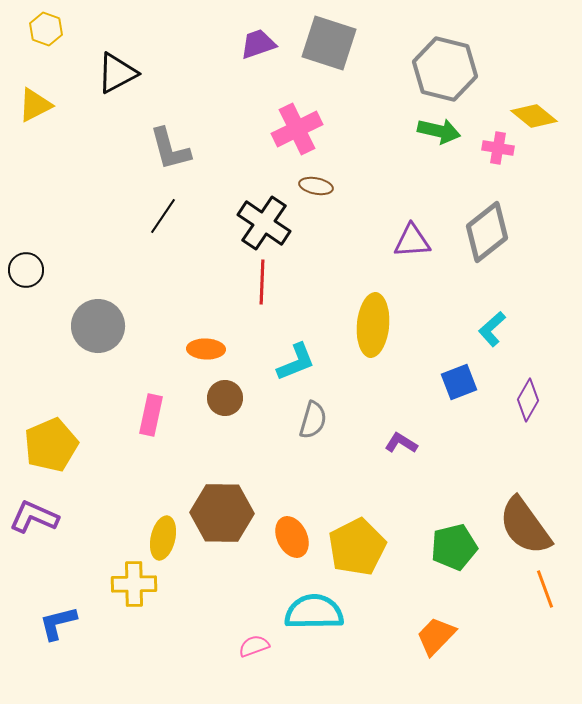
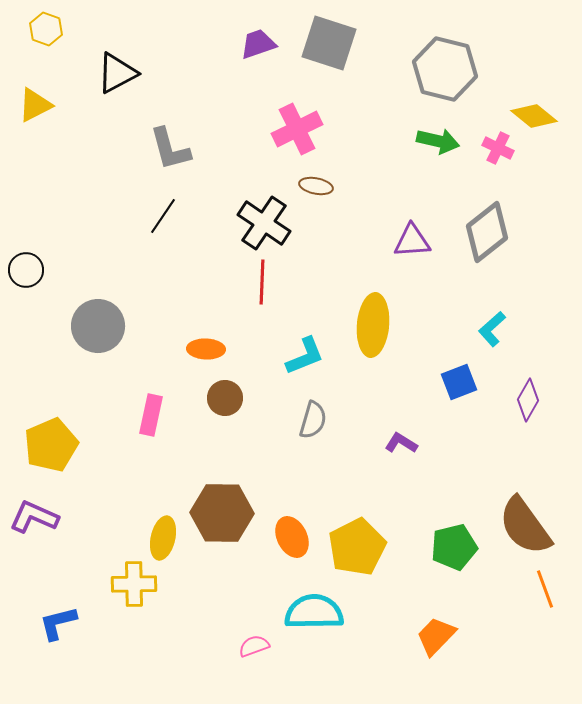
green arrow at (439, 131): moved 1 px left, 10 px down
pink cross at (498, 148): rotated 16 degrees clockwise
cyan L-shape at (296, 362): moved 9 px right, 6 px up
